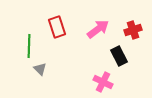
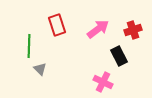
red rectangle: moved 2 px up
